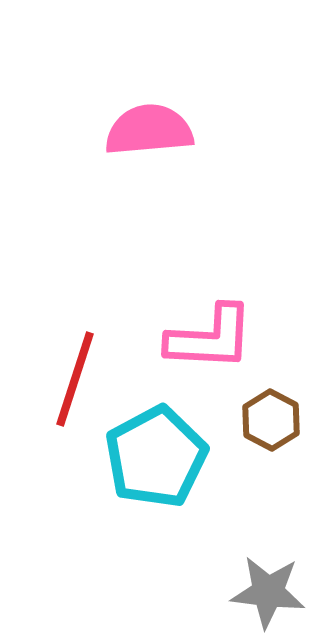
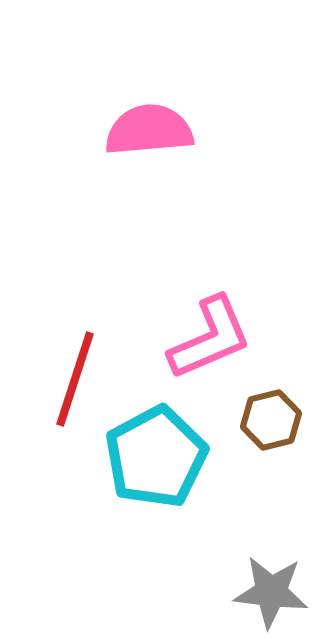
pink L-shape: rotated 26 degrees counterclockwise
brown hexagon: rotated 18 degrees clockwise
gray star: moved 3 px right
